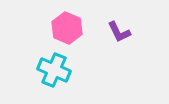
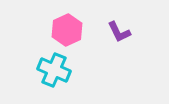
pink hexagon: moved 2 px down; rotated 12 degrees clockwise
